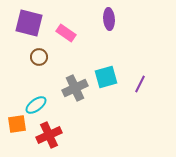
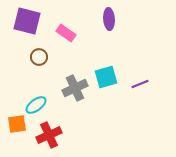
purple square: moved 2 px left, 2 px up
purple line: rotated 42 degrees clockwise
